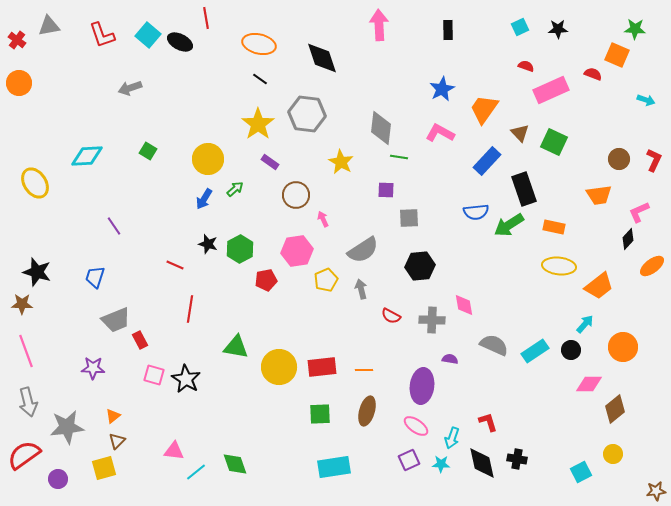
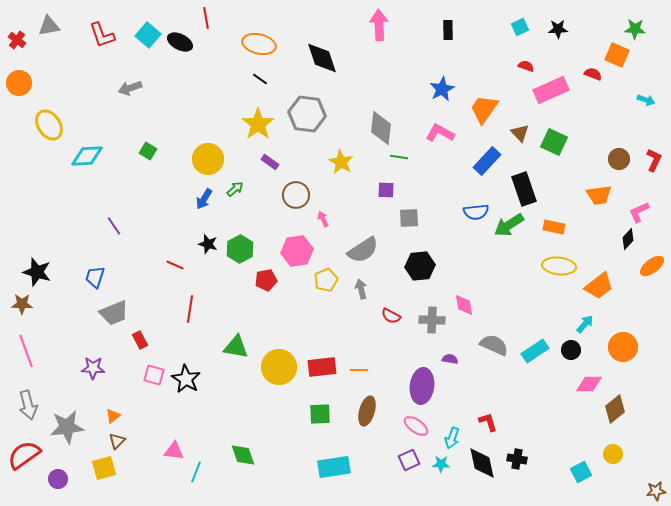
yellow ellipse at (35, 183): moved 14 px right, 58 px up
gray trapezoid at (116, 320): moved 2 px left, 7 px up
orange line at (364, 370): moved 5 px left
gray arrow at (28, 402): moved 3 px down
green diamond at (235, 464): moved 8 px right, 9 px up
cyan line at (196, 472): rotated 30 degrees counterclockwise
